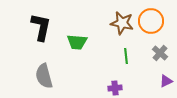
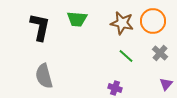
orange circle: moved 2 px right
black L-shape: moved 1 px left
green trapezoid: moved 23 px up
green line: rotated 42 degrees counterclockwise
purple triangle: moved 3 px down; rotated 24 degrees counterclockwise
purple cross: rotated 24 degrees clockwise
